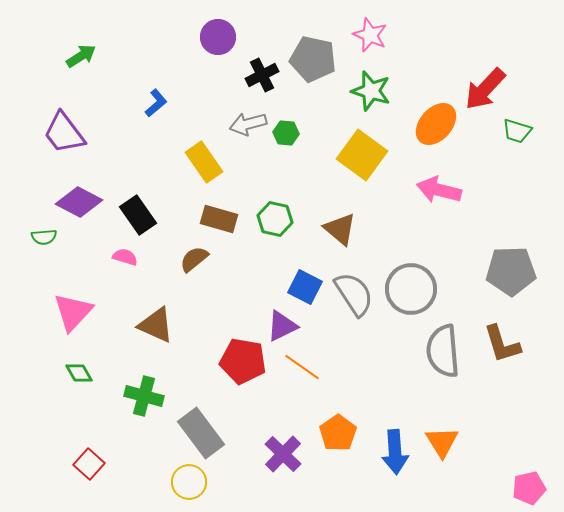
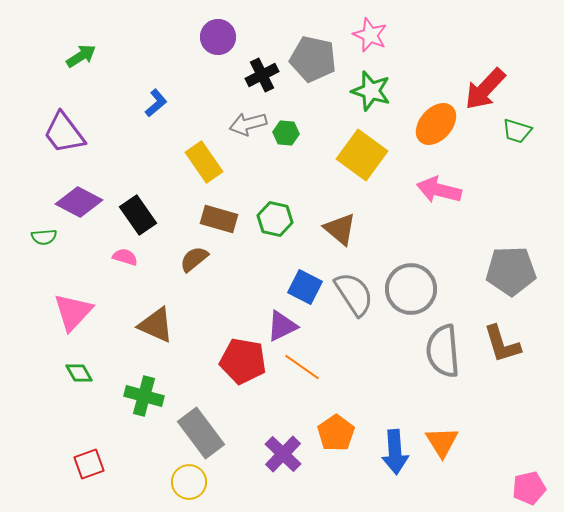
orange pentagon at (338, 433): moved 2 px left
red square at (89, 464): rotated 28 degrees clockwise
